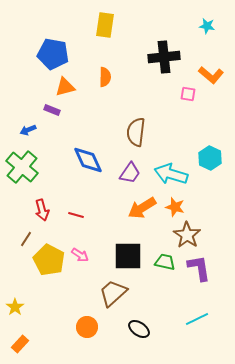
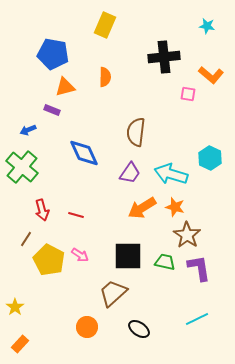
yellow rectangle: rotated 15 degrees clockwise
blue diamond: moved 4 px left, 7 px up
